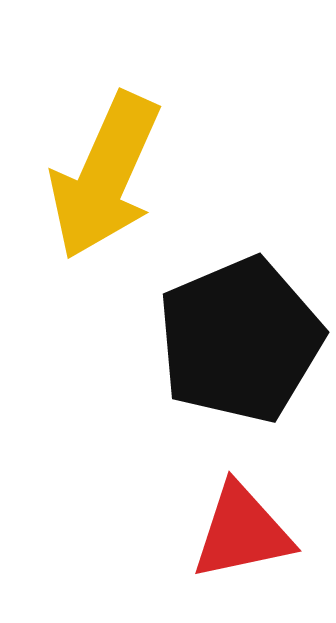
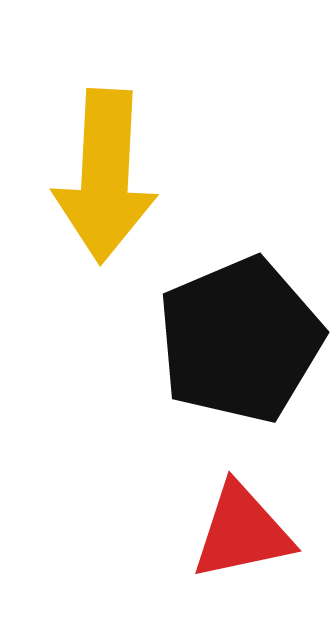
yellow arrow: rotated 21 degrees counterclockwise
